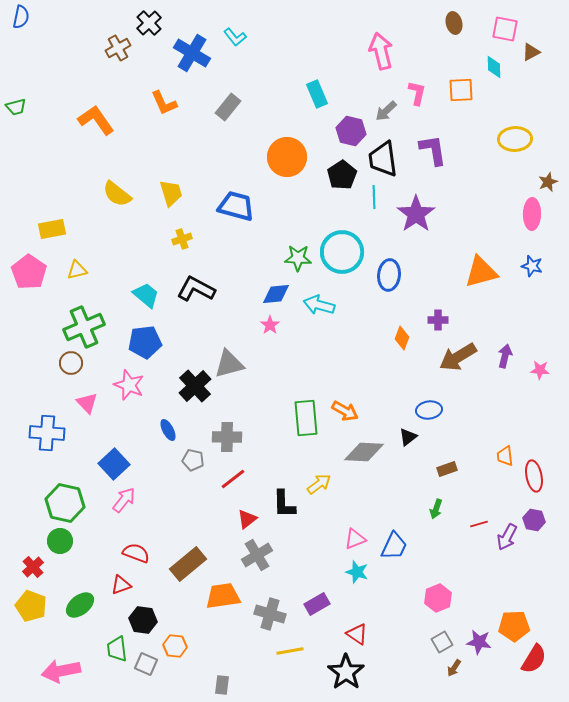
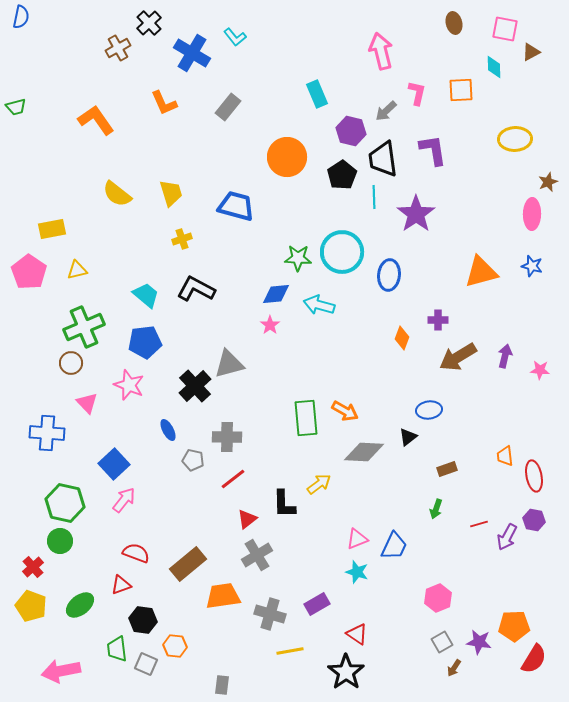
pink triangle at (355, 539): moved 2 px right
